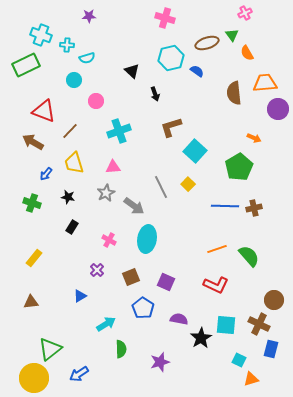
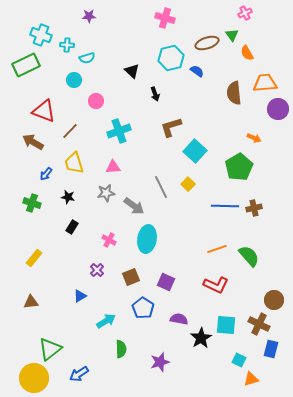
gray star at (106, 193): rotated 18 degrees clockwise
cyan arrow at (106, 324): moved 3 px up
